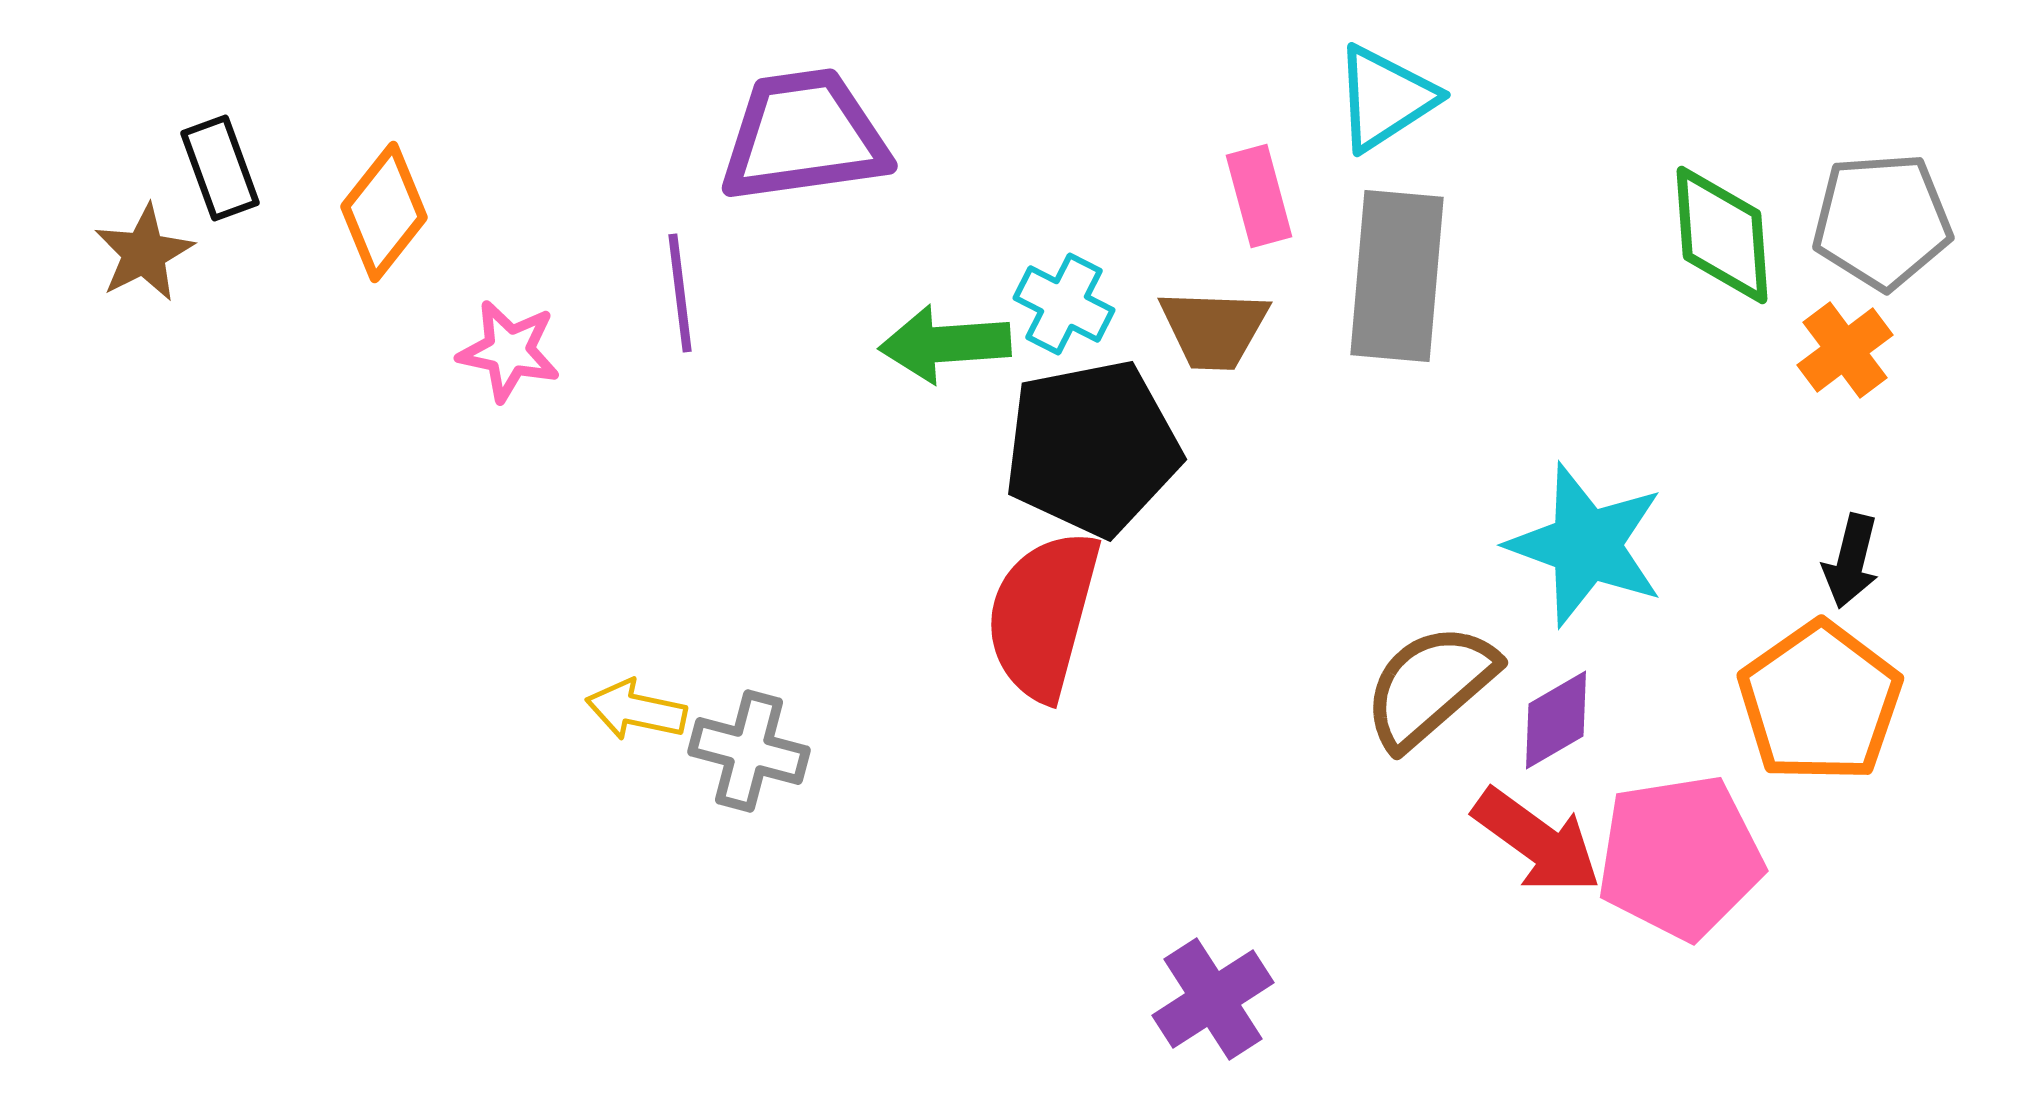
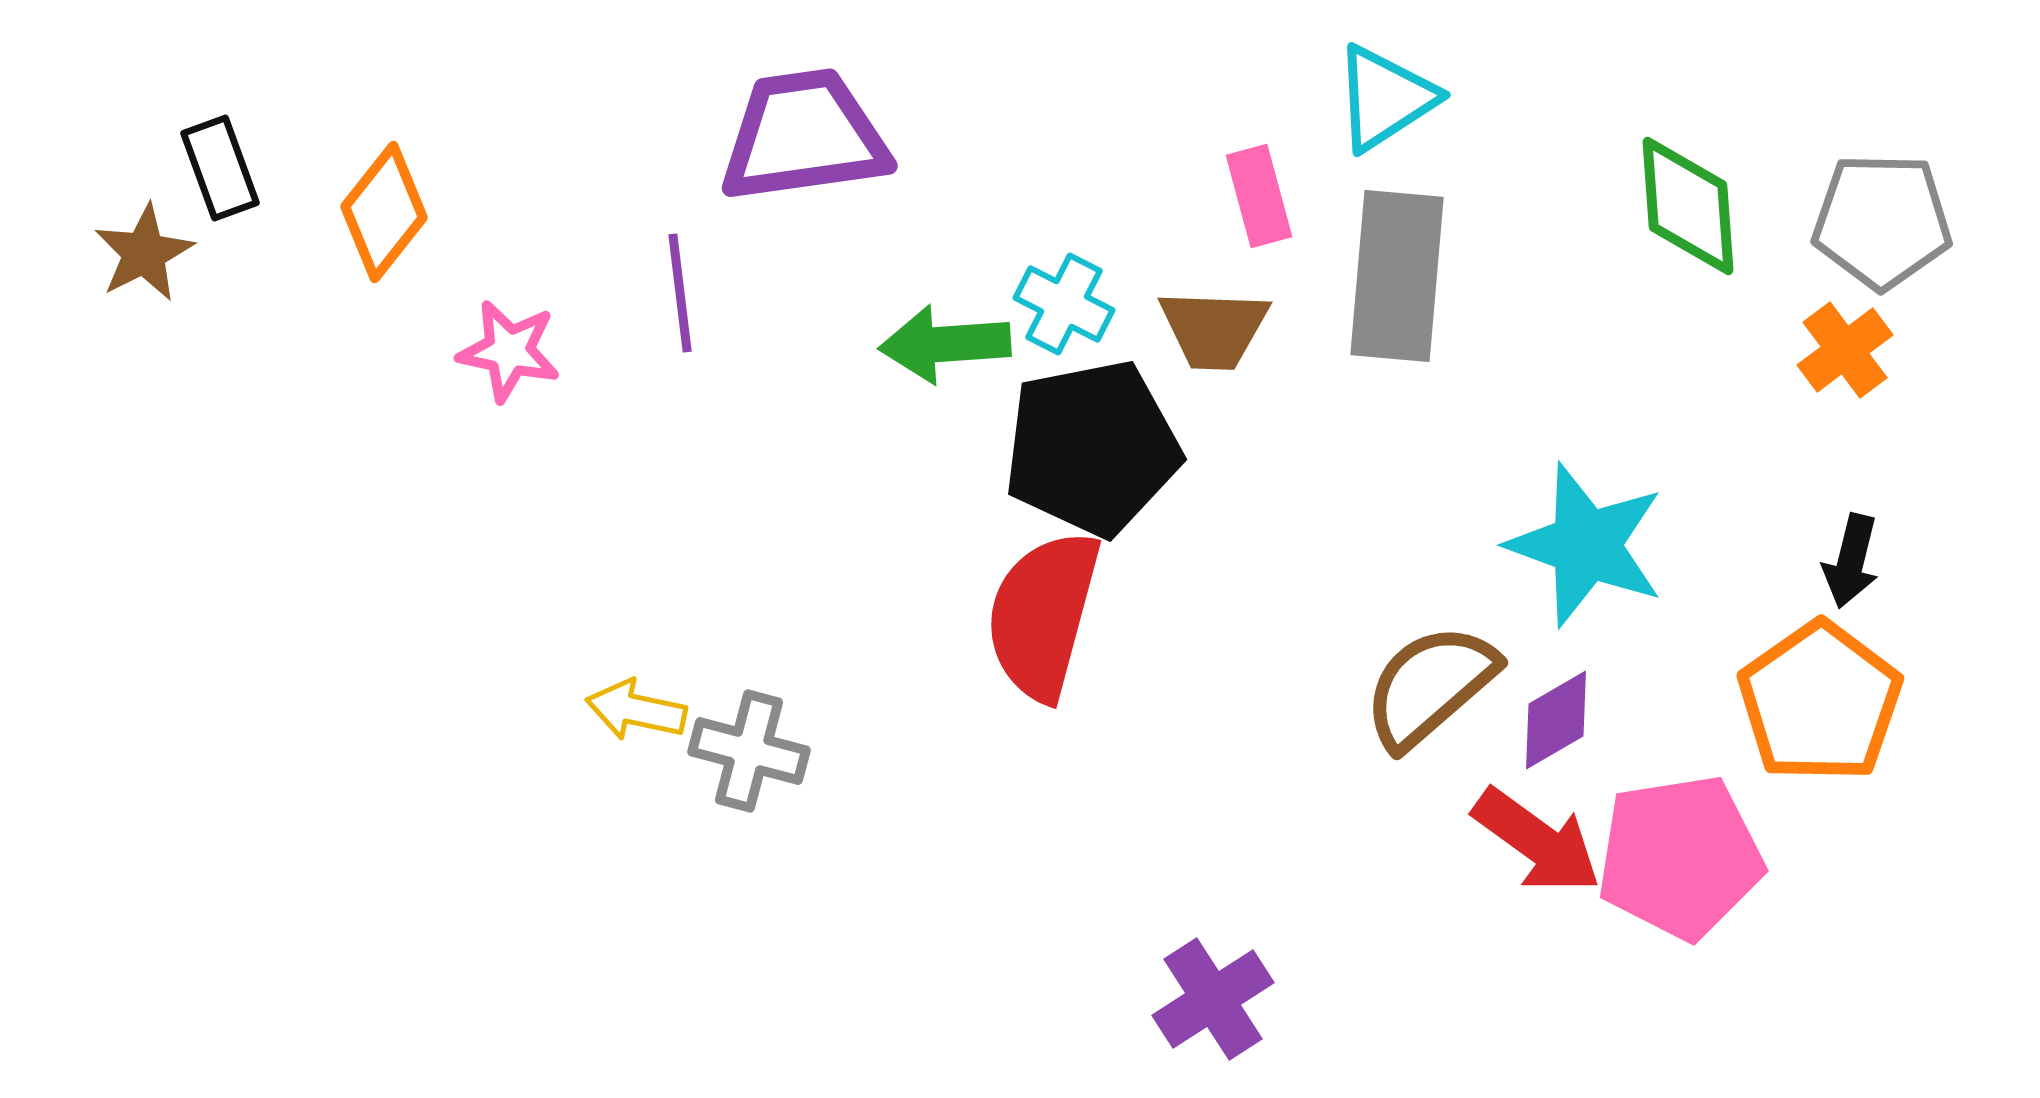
gray pentagon: rotated 5 degrees clockwise
green diamond: moved 34 px left, 29 px up
